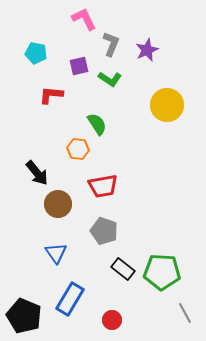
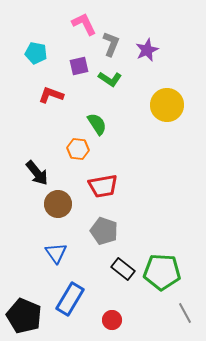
pink L-shape: moved 5 px down
red L-shape: rotated 15 degrees clockwise
